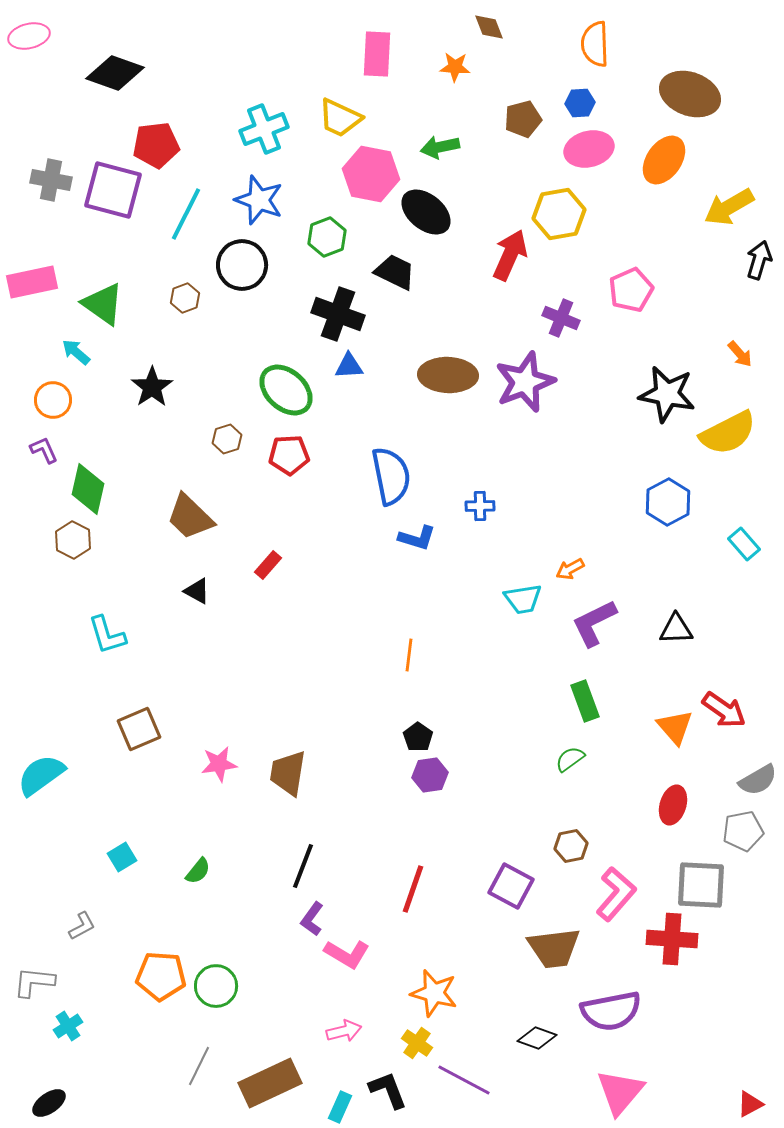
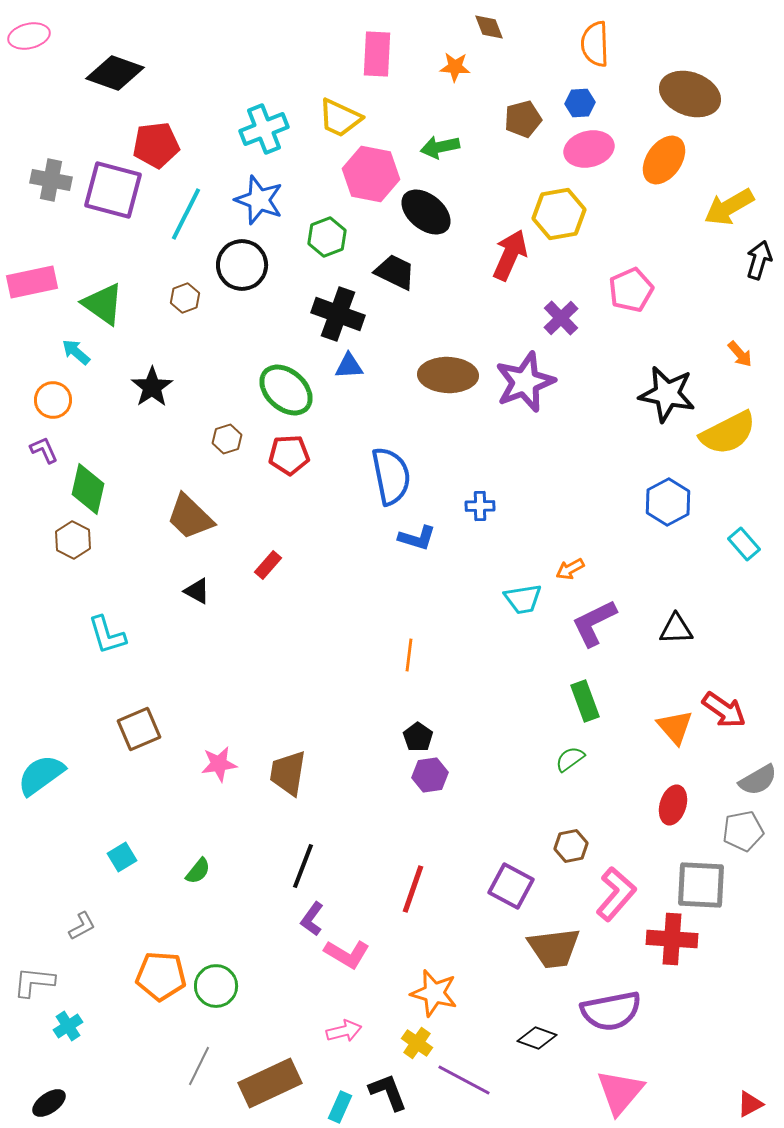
purple cross at (561, 318): rotated 24 degrees clockwise
black L-shape at (388, 1090): moved 2 px down
